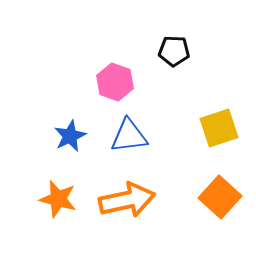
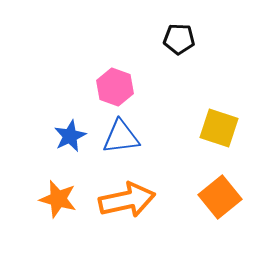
black pentagon: moved 5 px right, 12 px up
pink hexagon: moved 5 px down
yellow square: rotated 36 degrees clockwise
blue triangle: moved 8 px left, 1 px down
orange square: rotated 9 degrees clockwise
